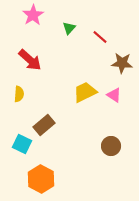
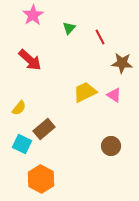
red line: rotated 21 degrees clockwise
yellow semicircle: moved 14 px down; rotated 35 degrees clockwise
brown rectangle: moved 4 px down
